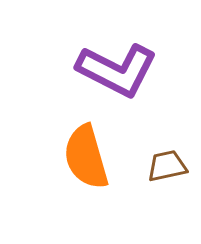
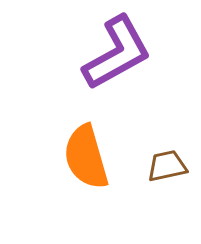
purple L-shape: moved 17 px up; rotated 56 degrees counterclockwise
